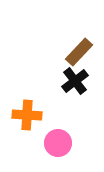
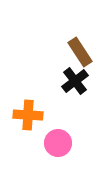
brown rectangle: moved 1 px right; rotated 76 degrees counterclockwise
orange cross: moved 1 px right
